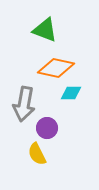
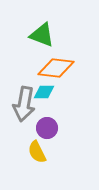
green triangle: moved 3 px left, 5 px down
orange diamond: rotated 6 degrees counterclockwise
cyan diamond: moved 27 px left, 1 px up
yellow semicircle: moved 2 px up
